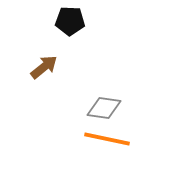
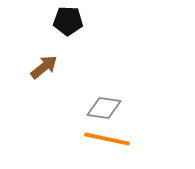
black pentagon: moved 2 px left
